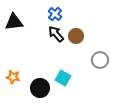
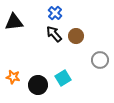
blue cross: moved 1 px up
black arrow: moved 2 px left
cyan square: rotated 28 degrees clockwise
black circle: moved 2 px left, 3 px up
